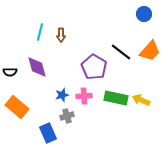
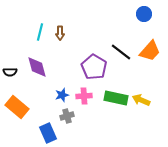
brown arrow: moved 1 px left, 2 px up
